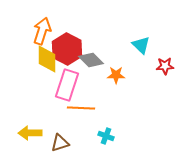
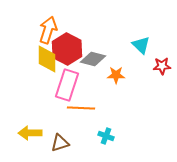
orange arrow: moved 6 px right, 1 px up
gray diamond: moved 2 px right, 1 px up; rotated 30 degrees counterclockwise
red star: moved 3 px left
